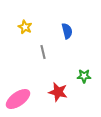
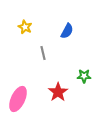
blue semicircle: rotated 42 degrees clockwise
gray line: moved 1 px down
red star: rotated 24 degrees clockwise
pink ellipse: rotated 30 degrees counterclockwise
